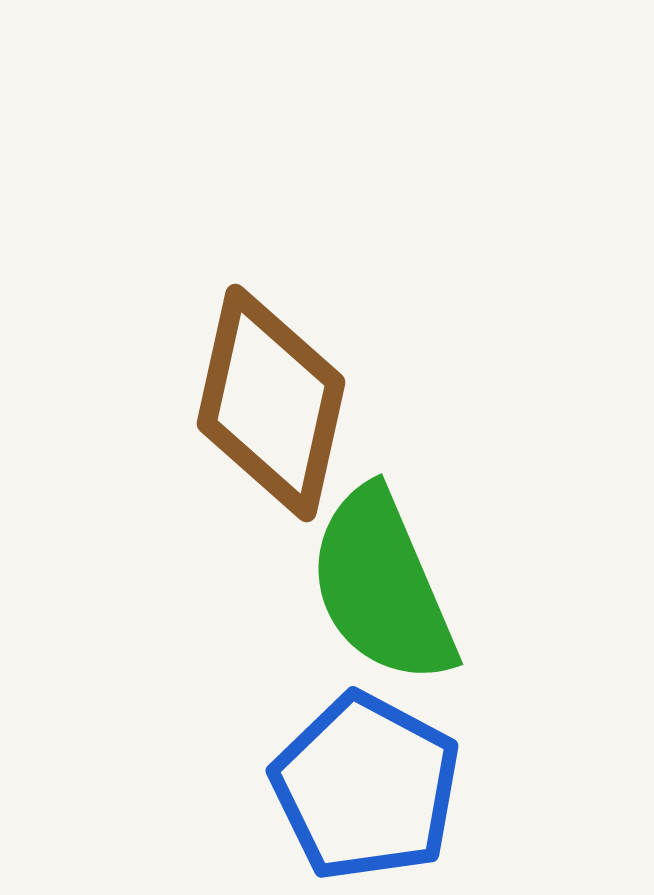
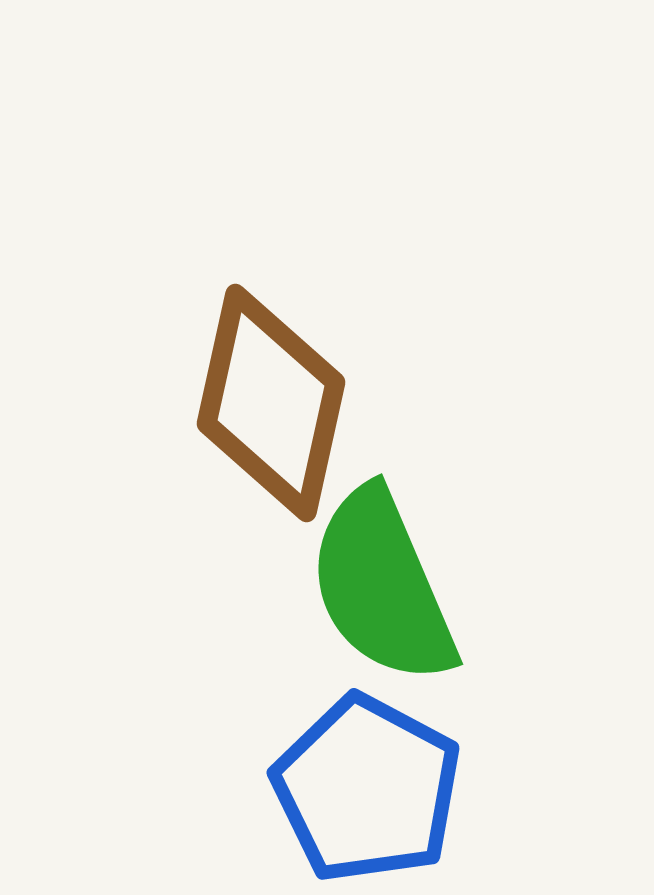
blue pentagon: moved 1 px right, 2 px down
